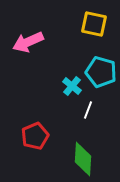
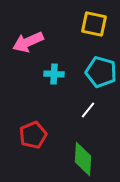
cyan cross: moved 18 px left, 12 px up; rotated 36 degrees counterclockwise
white line: rotated 18 degrees clockwise
red pentagon: moved 2 px left, 1 px up
